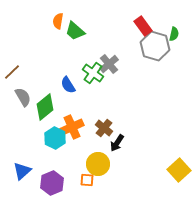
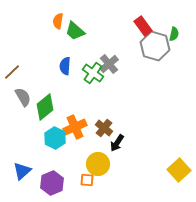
blue semicircle: moved 3 px left, 19 px up; rotated 36 degrees clockwise
orange cross: moved 3 px right
